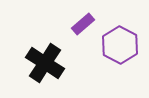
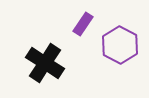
purple rectangle: rotated 15 degrees counterclockwise
